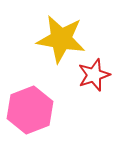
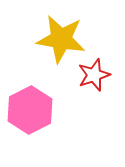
pink hexagon: rotated 6 degrees counterclockwise
